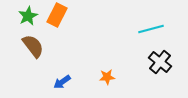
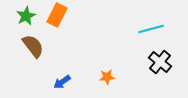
green star: moved 2 px left
